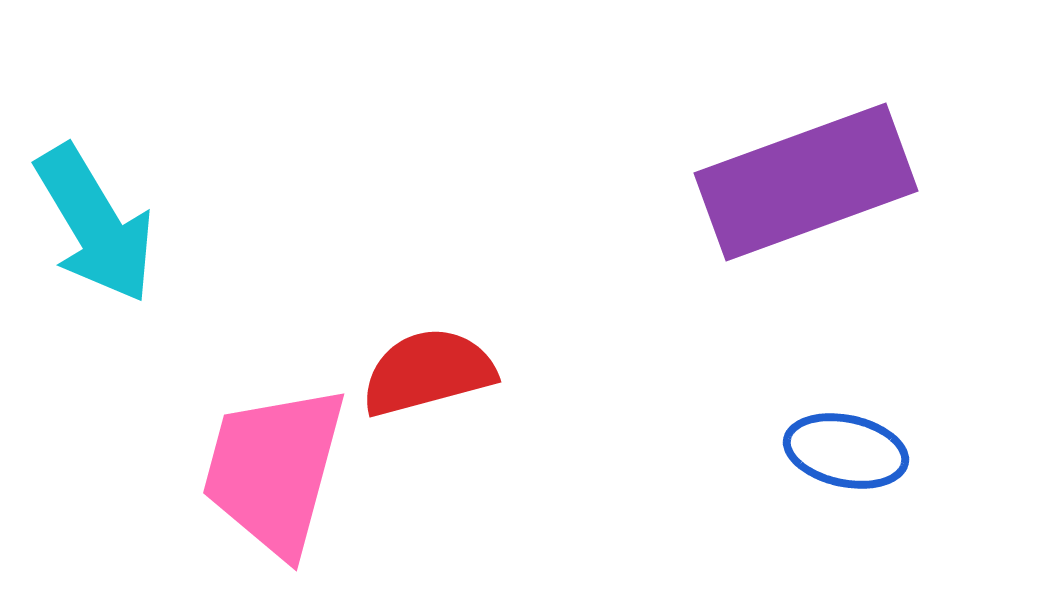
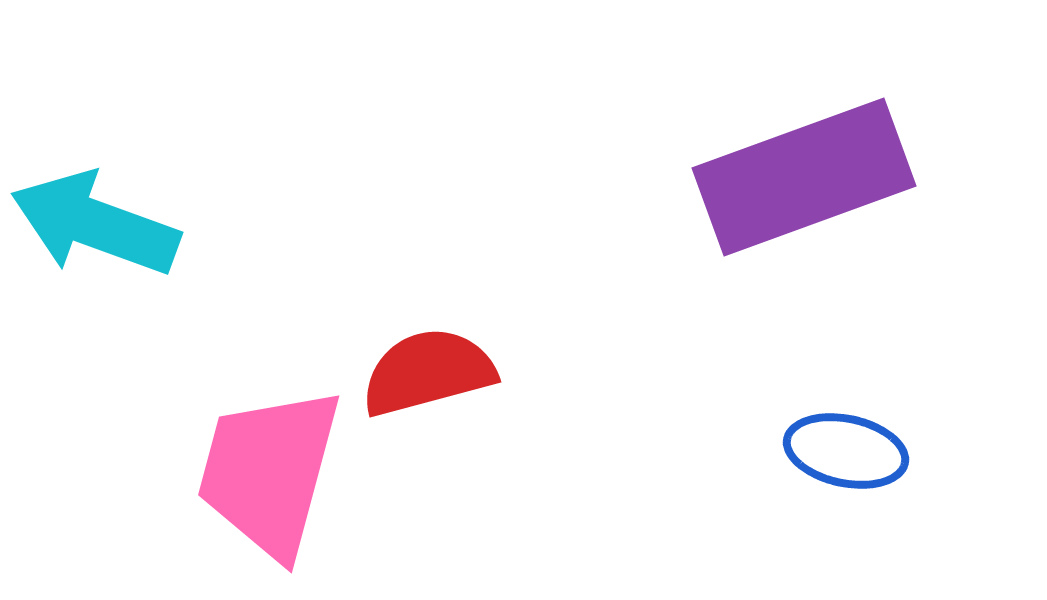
purple rectangle: moved 2 px left, 5 px up
cyan arrow: rotated 141 degrees clockwise
pink trapezoid: moved 5 px left, 2 px down
